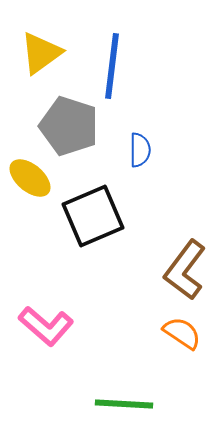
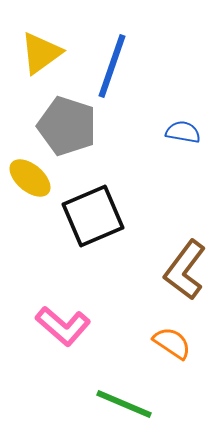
blue line: rotated 12 degrees clockwise
gray pentagon: moved 2 px left
blue semicircle: moved 43 px right, 18 px up; rotated 80 degrees counterclockwise
pink L-shape: moved 17 px right
orange semicircle: moved 10 px left, 10 px down
green line: rotated 20 degrees clockwise
